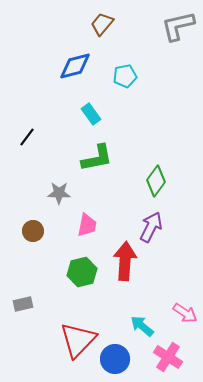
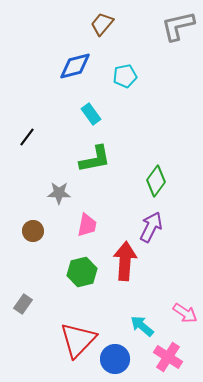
green L-shape: moved 2 px left, 1 px down
gray rectangle: rotated 42 degrees counterclockwise
